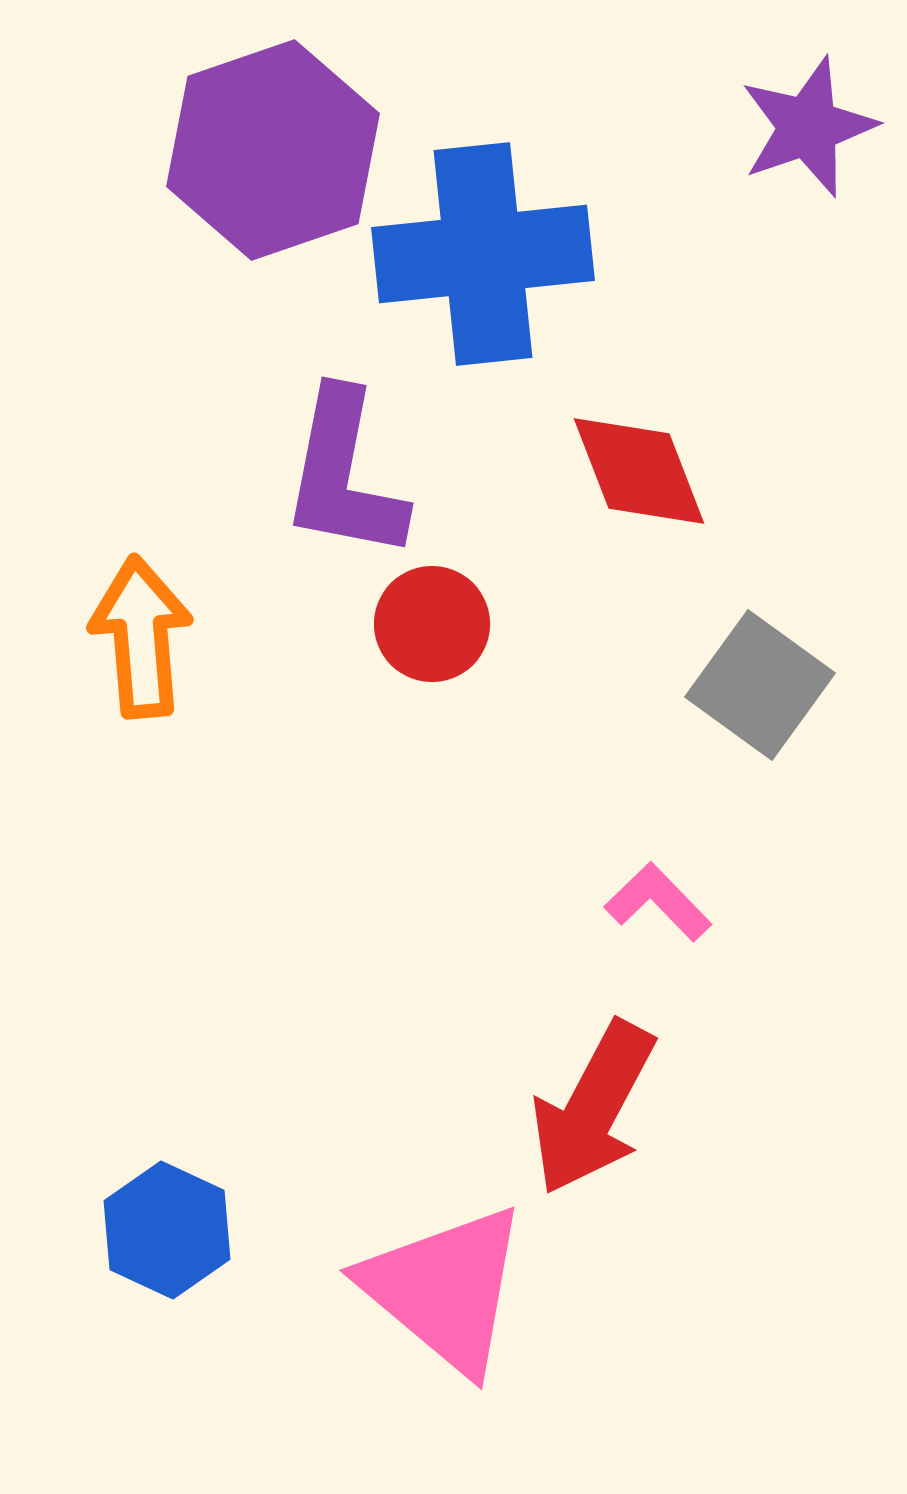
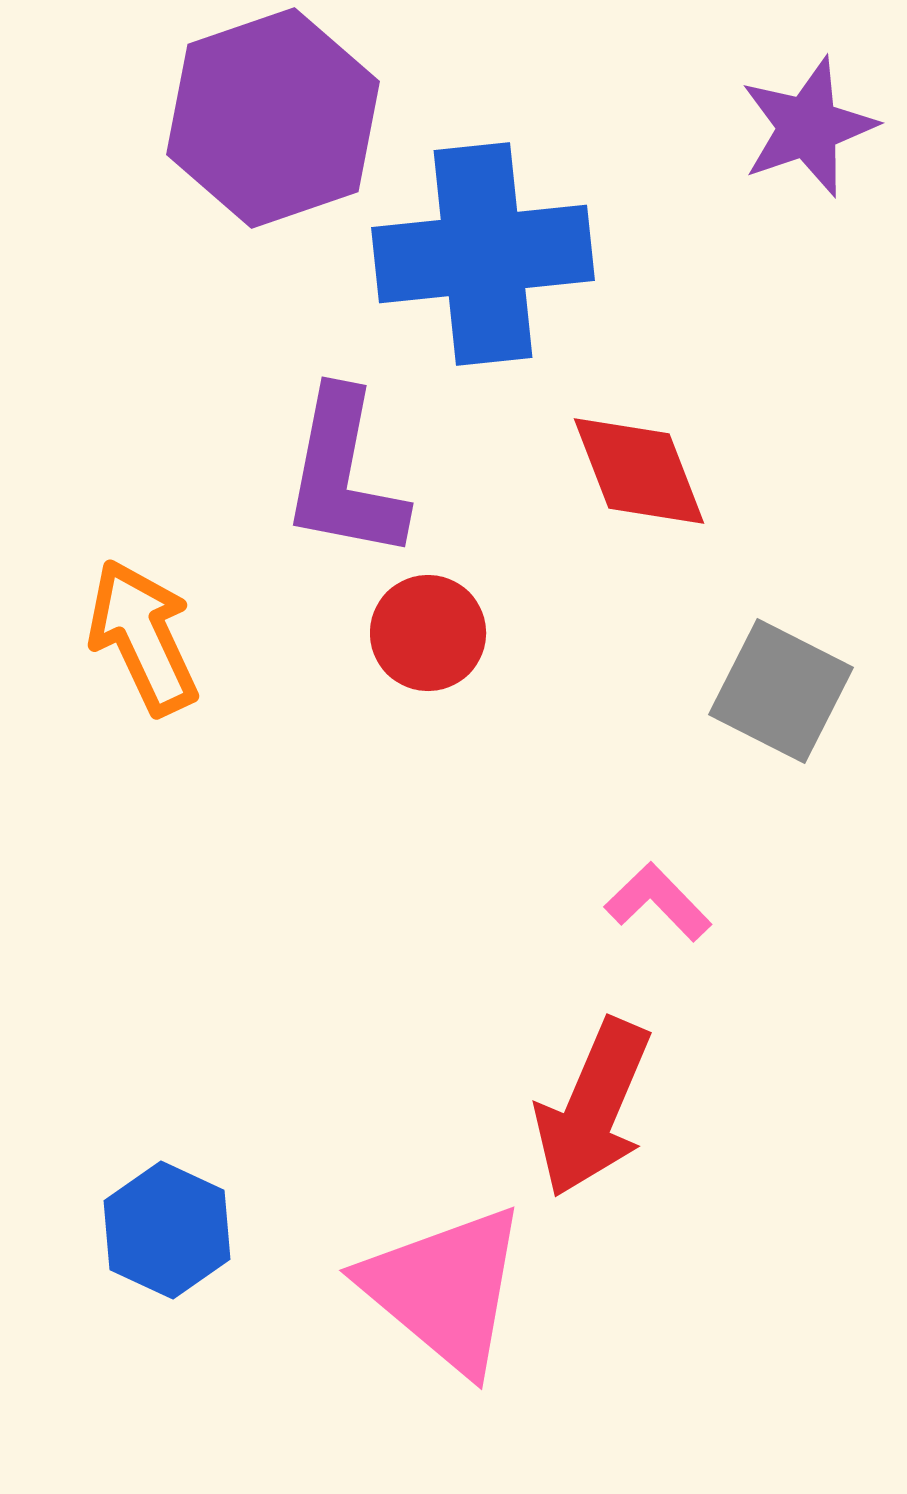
purple hexagon: moved 32 px up
red circle: moved 4 px left, 9 px down
orange arrow: moved 2 px right; rotated 20 degrees counterclockwise
gray square: moved 21 px right, 6 px down; rotated 9 degrees counterclockwise
red arrow: rotated 5 degrees counterclockwise
